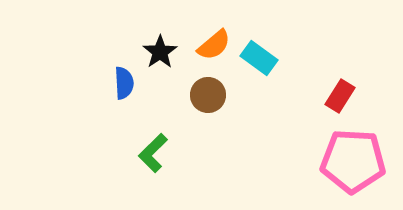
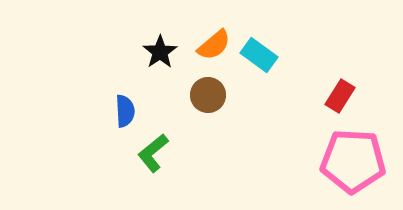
cyan rectangle: moved 3 px up
blue semicircle: moved 1 px right, 28 px down
green L-shape: rotated 6 degrees clockwise
